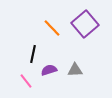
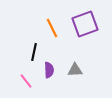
purple square: rotated 20 degrees clockwise
orange line: rotated 18 degrees clockwise
black line: moved 1 px right, 2 px up
purple semicircle: rotated 105 degrees clockwise
